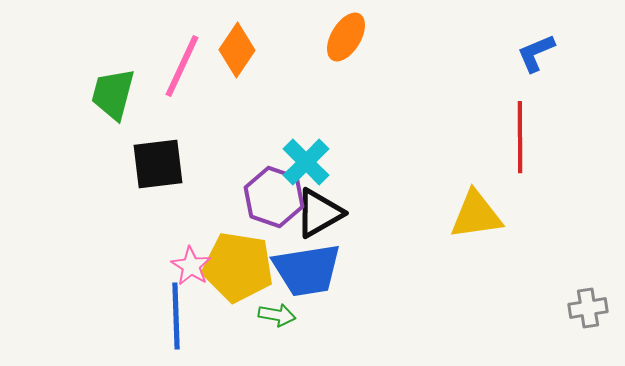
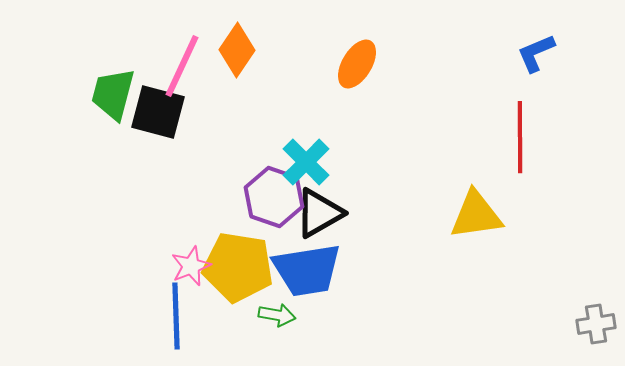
orange ellipse: moved 11 px right, 27 px down
black square: moved 52 px up; rotated 22 degrees clockwise
pink star: rotated 18 degrees clockwise
gray cross: moved 8 px right, 16 px down
